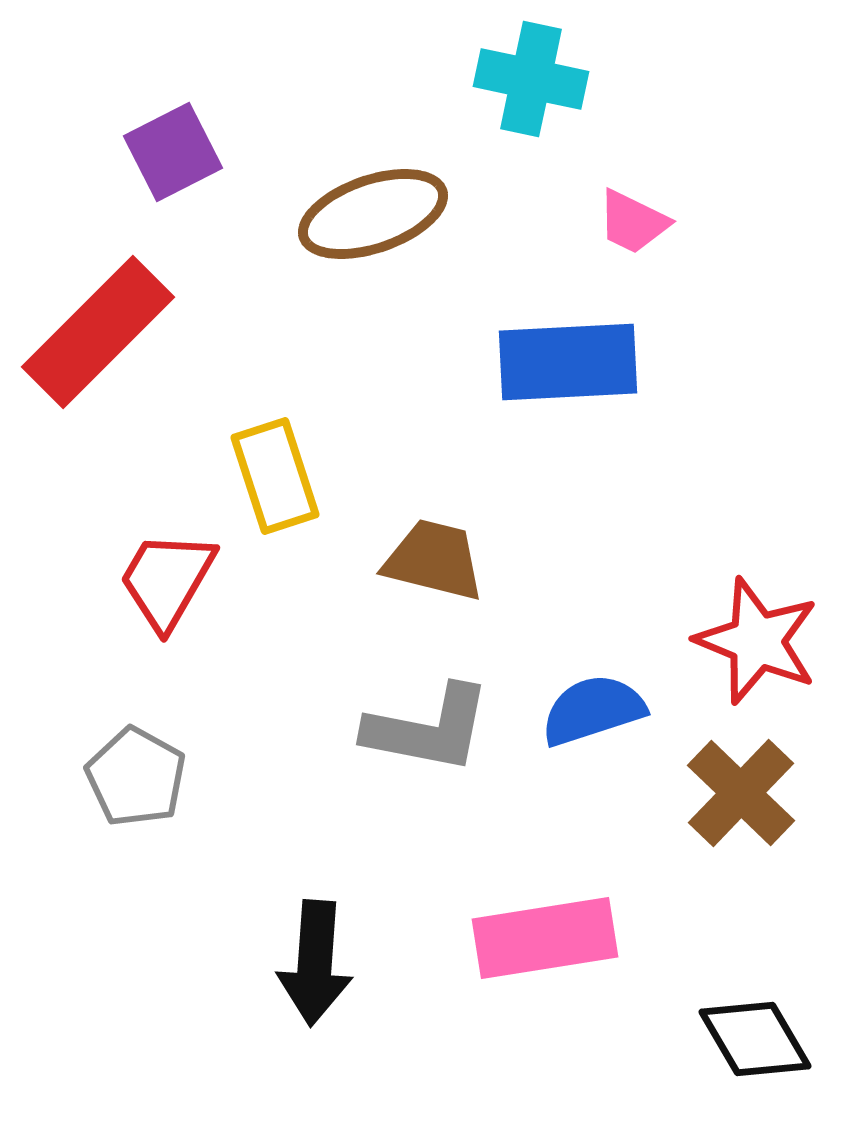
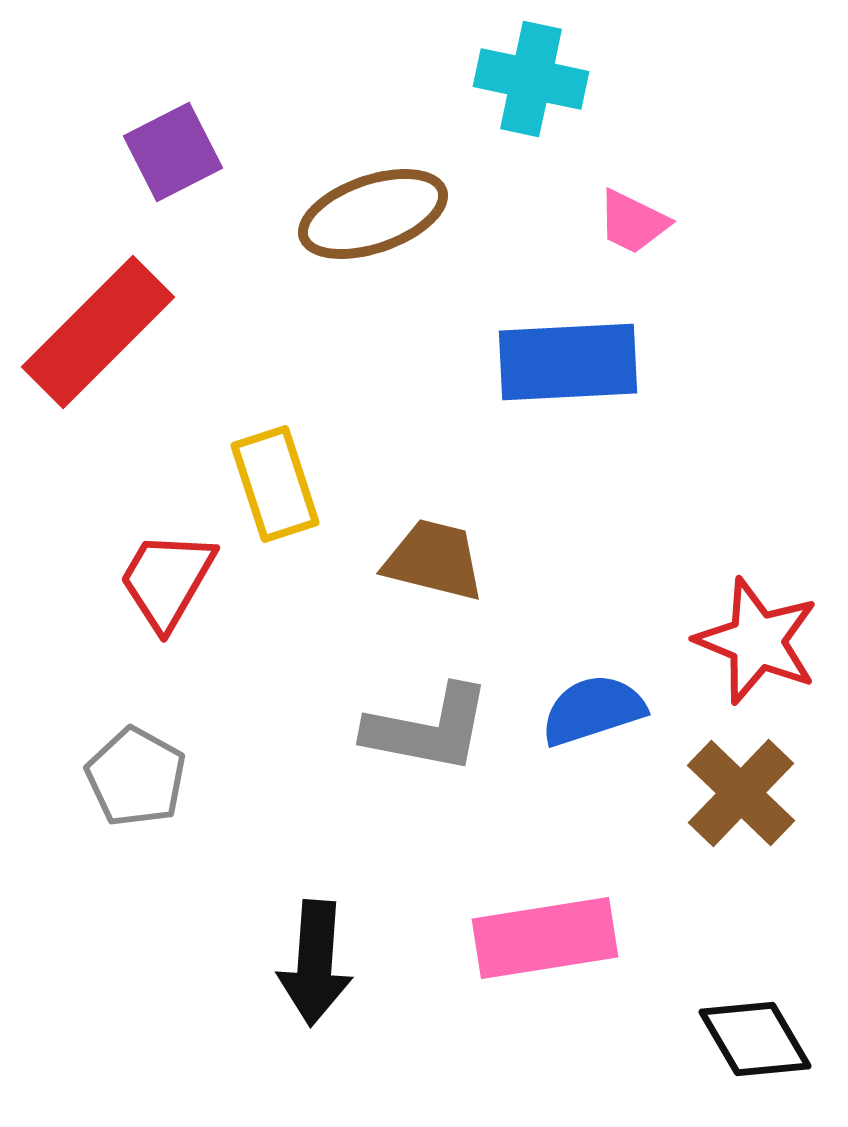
yellow rectangle: moved 8 px down
